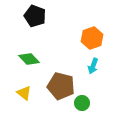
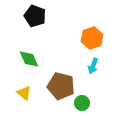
green diamond: rotated 20 degrees clockwise
